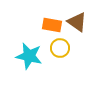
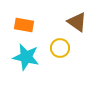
orange rectangle: moved 28 px left
cyan star: moved 3 px left, 1 px down
